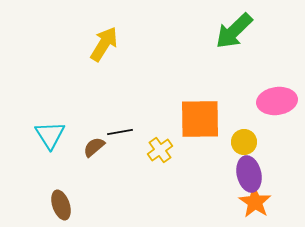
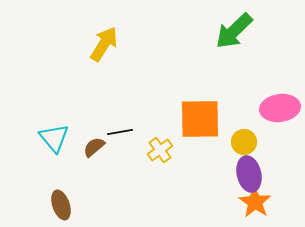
pink ellipse: moved 3 px right, 7 px down
cyan triangle: moved 4 px right, 3 px down; rotated 8 degrees counterclockwise
